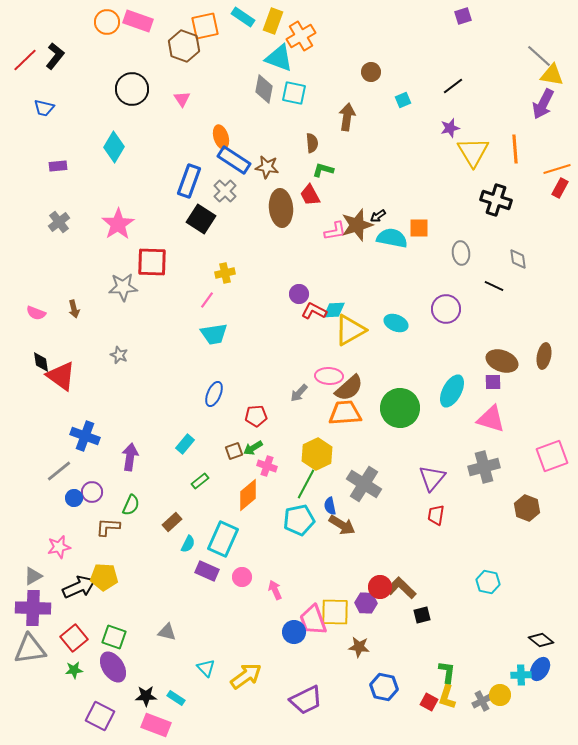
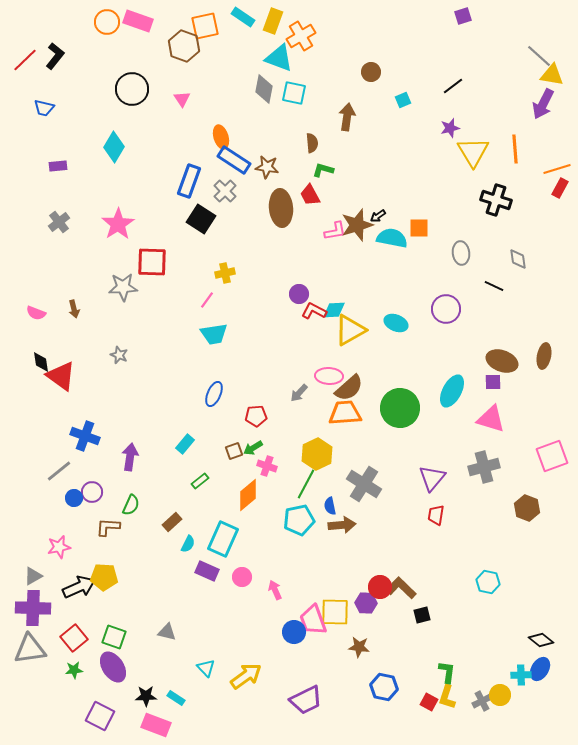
brown arrow at (342, 525): rotated 36 degrees counterclockwise
